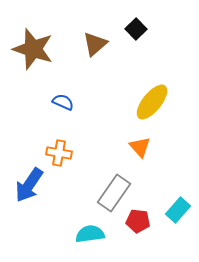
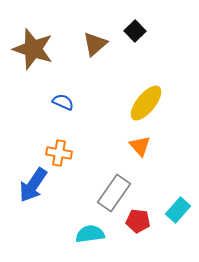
black square: moved 1 px left, 2 px down
yellow ellipse: moved 6 px left, 1 px down
orange triangle: moved 1 px up
blue arrow: moved 4 px right
